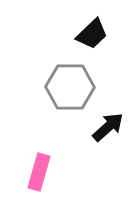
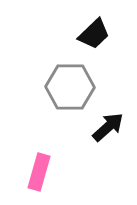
black trapezoid: moved 2 px right
